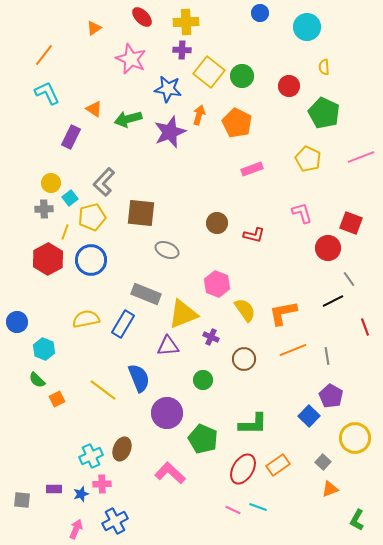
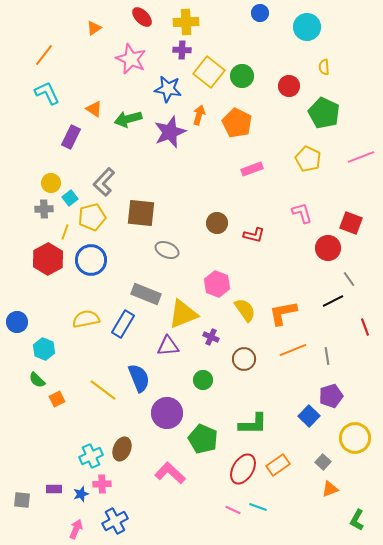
purple pentagon at (331, 396): rotated 25 degrees clockwise
